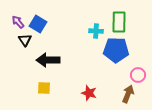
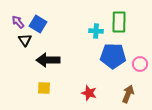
blue pentagon: moved 3 px left, 6 px down
pink circle: moved 2 px right, 11 px up
